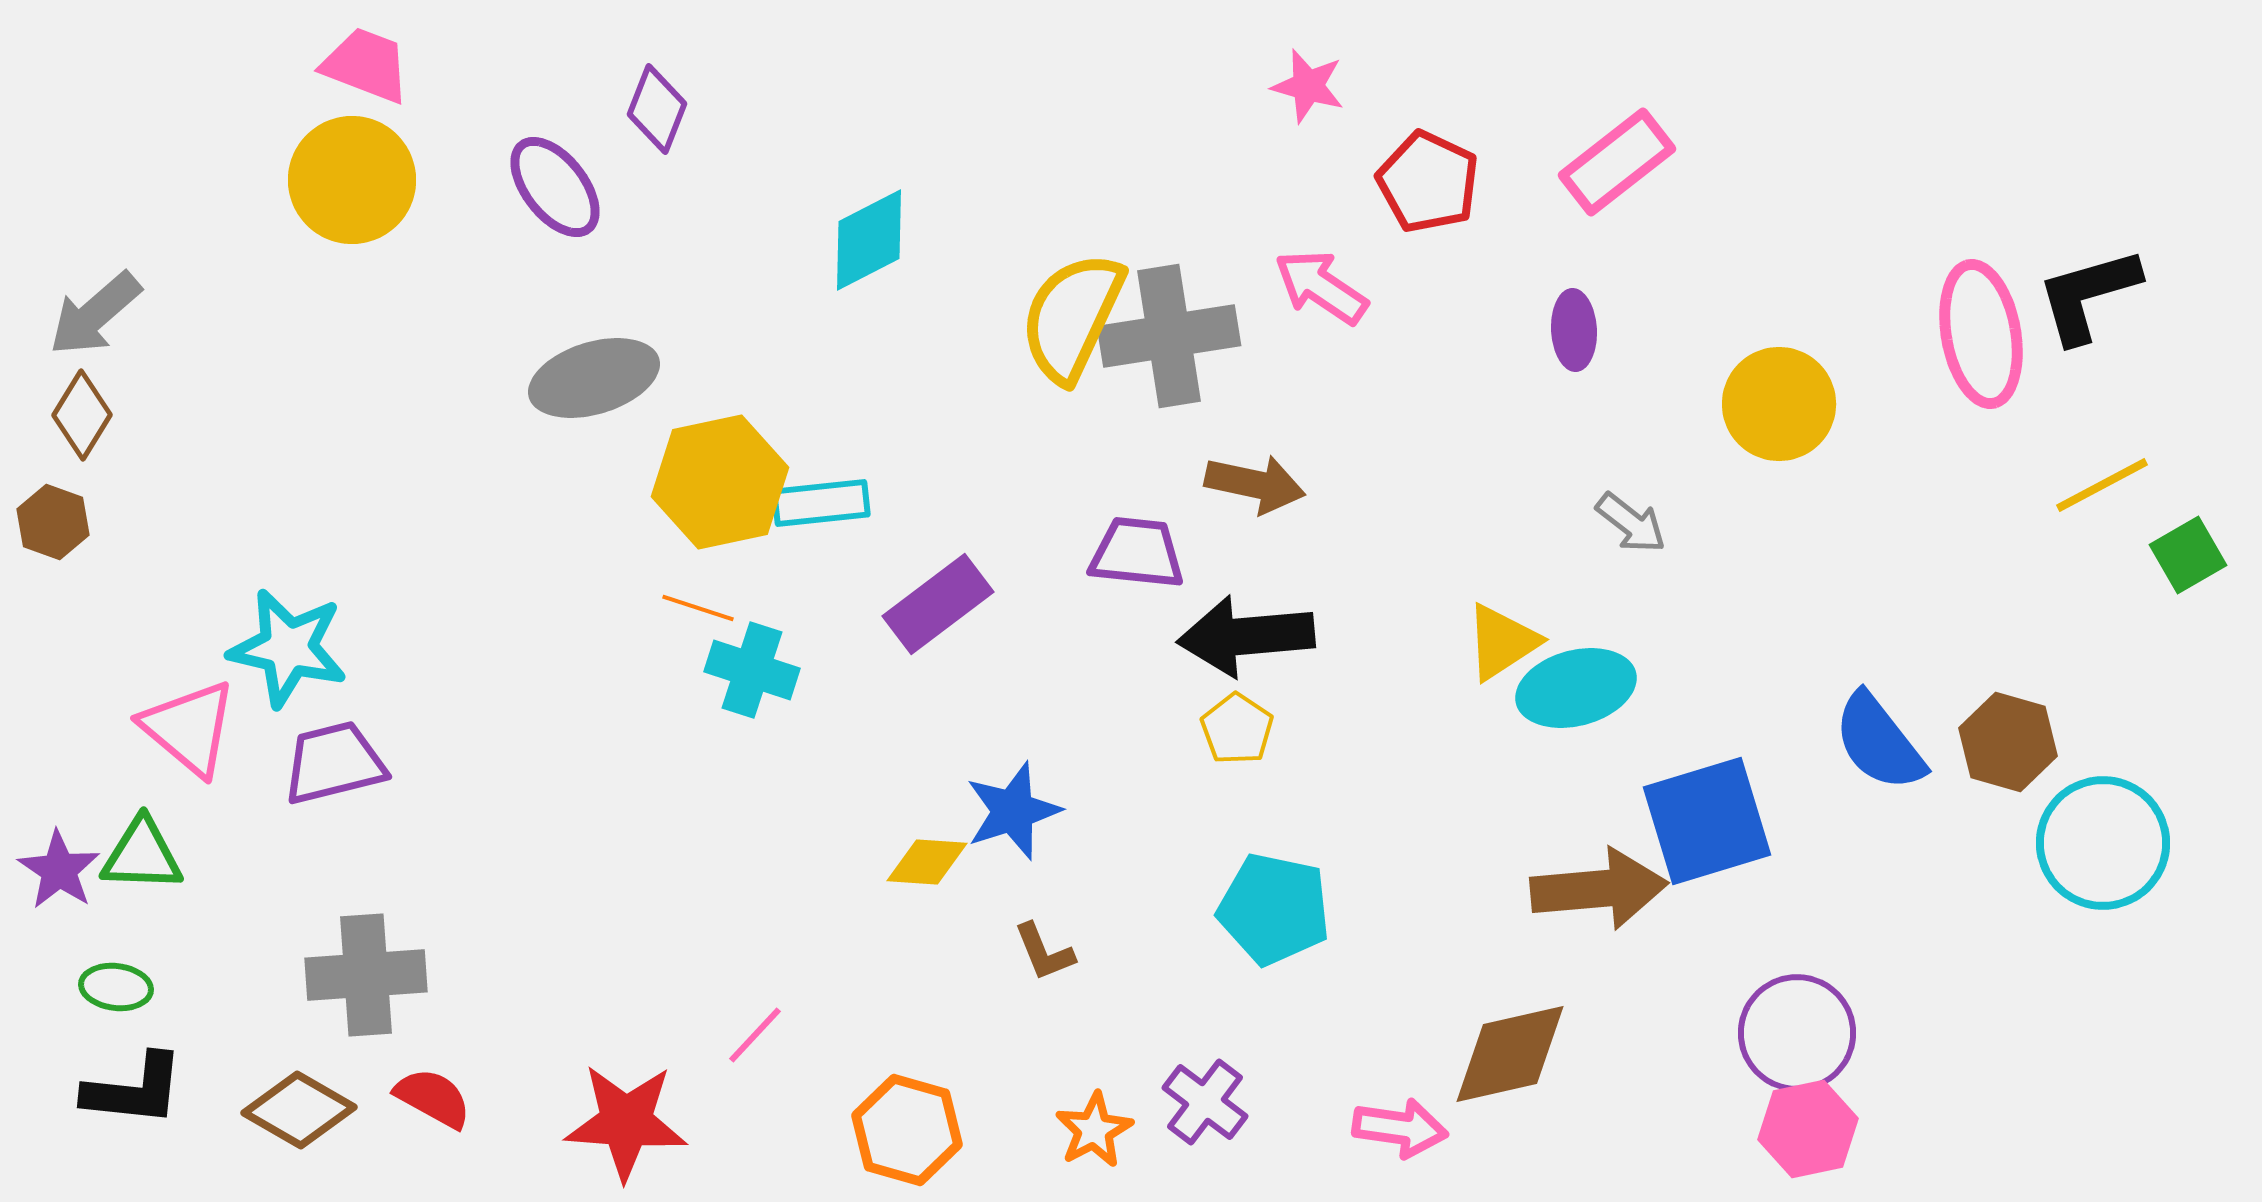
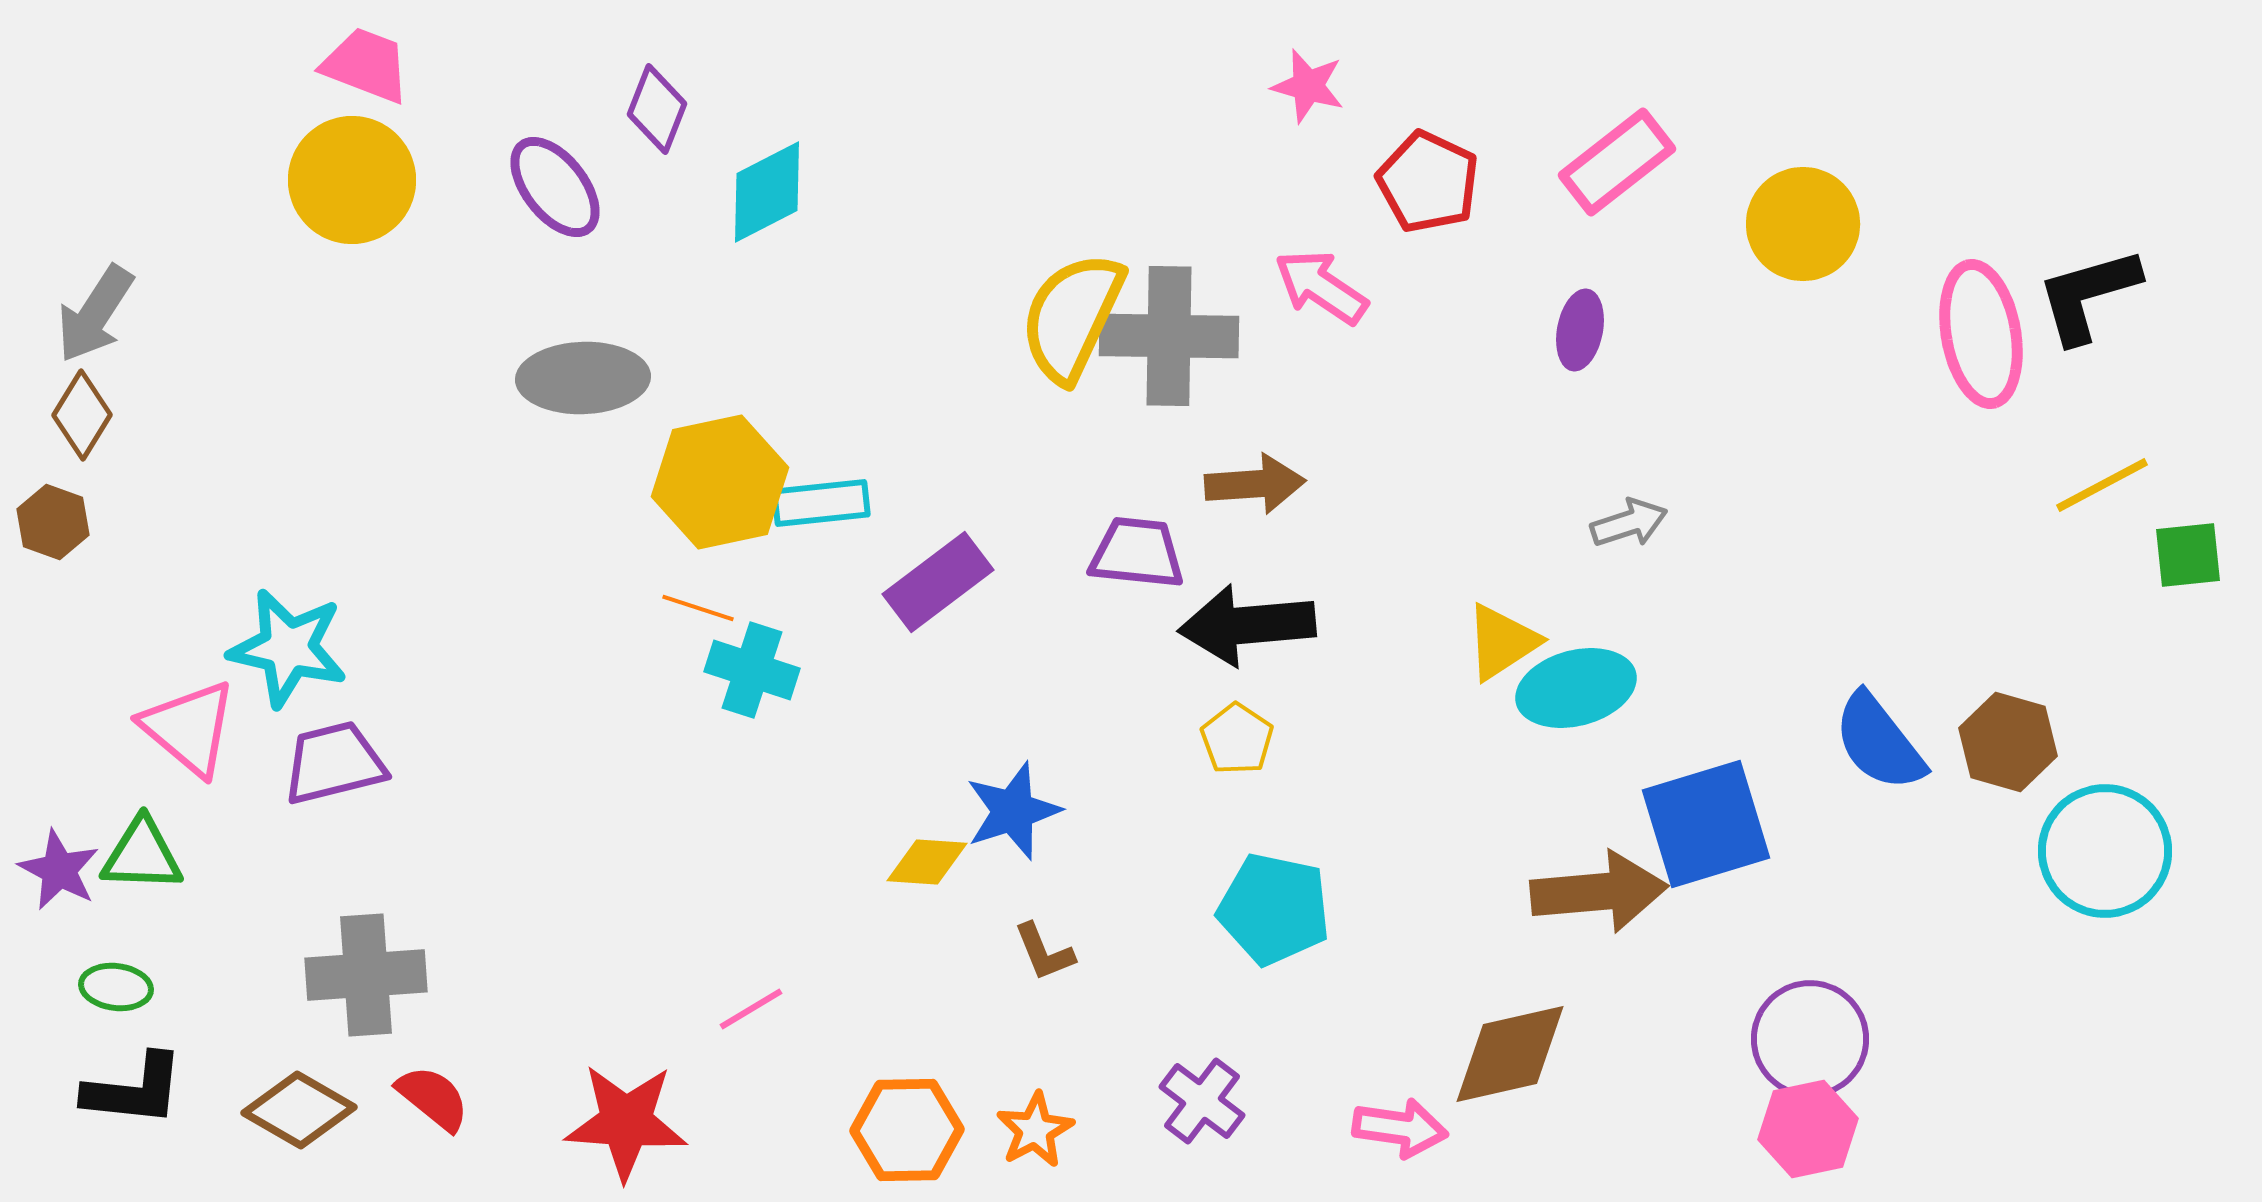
cyan diamond at (869, 240): moved 102 px left, 48 px up
gray arrow at (95, 314): rotated 16 degrees counterclockwise
purple ellipse at (1574, 330): moved 6 px right; rotated 14 degrees clockwise
gray cross at (1169, 336): rotated 10 degrees clockwise
gray ellipse at (594, 378): moved 11 px left; rotated 15 degrees clockwise
yellow circle at (1779, 404): moved 24 px right, 180 px up
brown arrow at (1255, 484): rotated 16 degrees counterclockwise
gray arrow at (1631, 523): moved 2 px left; rotated 56 degrees counterclockwise
green square at (2188, 555): rotated 24 degrees clockwise
purple rectangle at (938, 604): moved 22 px up
black arrow at (1246, 636): moved 1 px right, 11 px up
yellow pentagon at (1237, 729): moved 10 px down
blue square at (1707, 821): moved 1 px left, 3 px down
cyan circle at (2103, 843): moved 2 px right, 8 px down
purple star at (59, 870): rotated 6 degrees counterclockwise
brown arrow at (1599, 889): moved 3 px down
purple circle at (1797, 1033): moved 13 px right, 6 px down
pink line at (755, 1035): moved 4 px left, 26 px up; rotated 16 degrees clockwise
red semicircle at (433, 1098): rotated 10 degrees clockwise
purple cross at (1205, 1102): moved 3 px left, 1 px up
orange hexagon at (907, 1130): rotated 17 degrees counterclockwise
orange star at (1094, 1130): moved 59 px left
